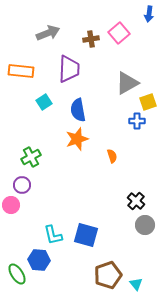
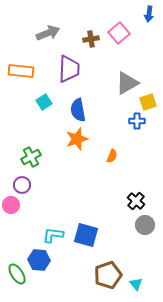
orange semicircle: rotated 40 degrees clockwise
cyan L-shape: rotated 110 degrees clockwise
